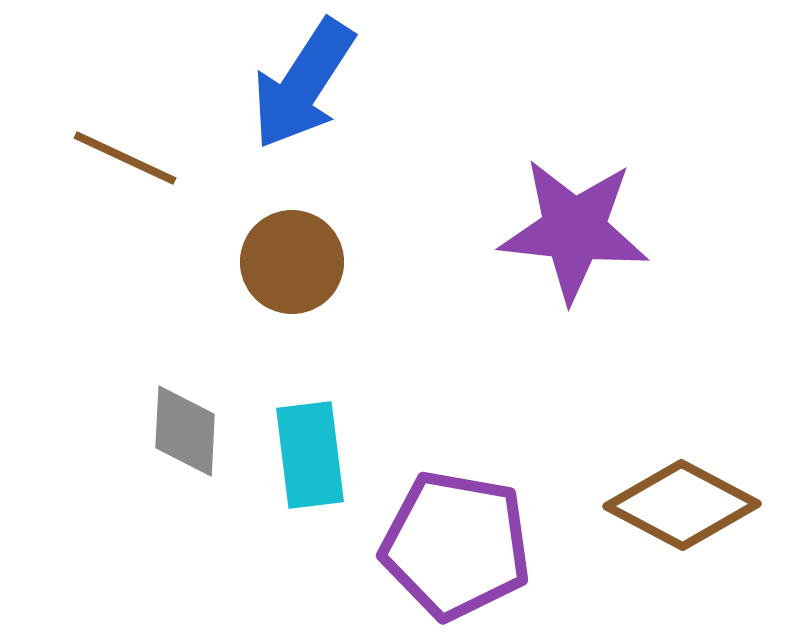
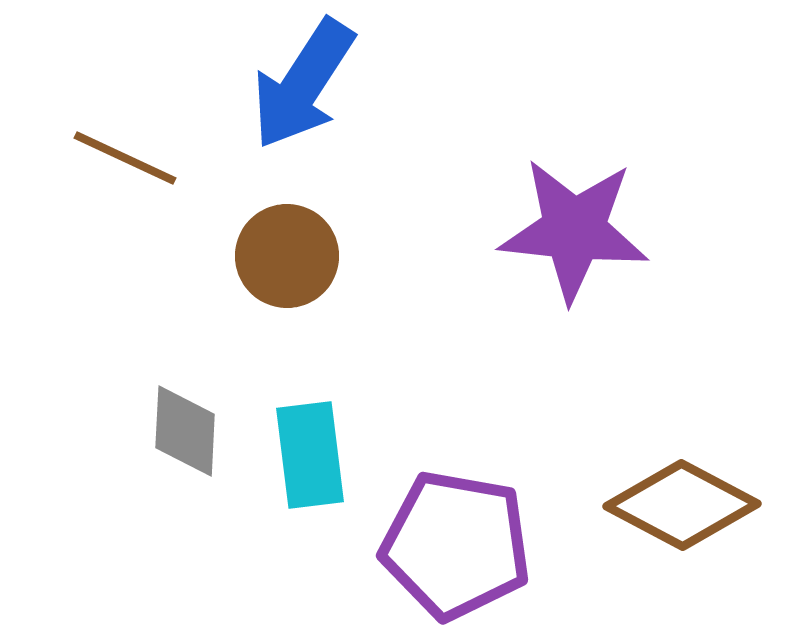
brown circle: moved 5 px left, 6 px up
